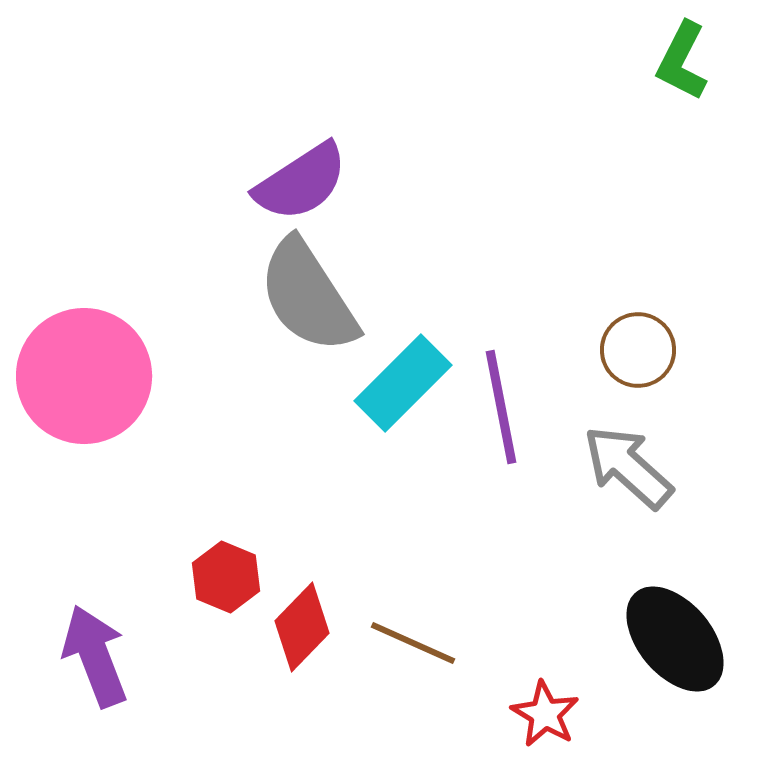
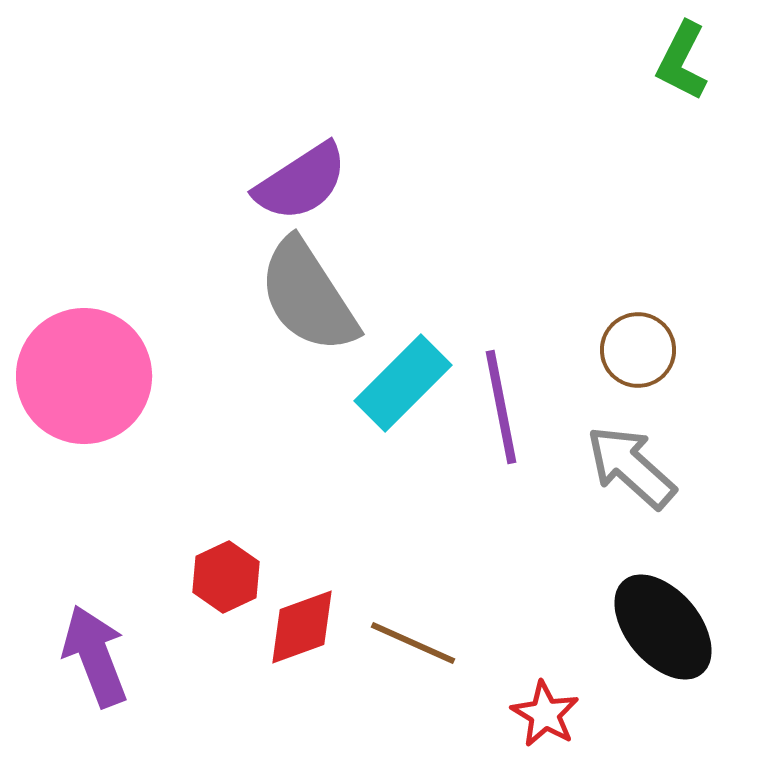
gray arrow: moved 3 px right
red hexagon: rotated 12 degrees clockwise
red diamond: rotated 26 degrees clockwise
black ellipse: moved 12 px left, 12 px up
